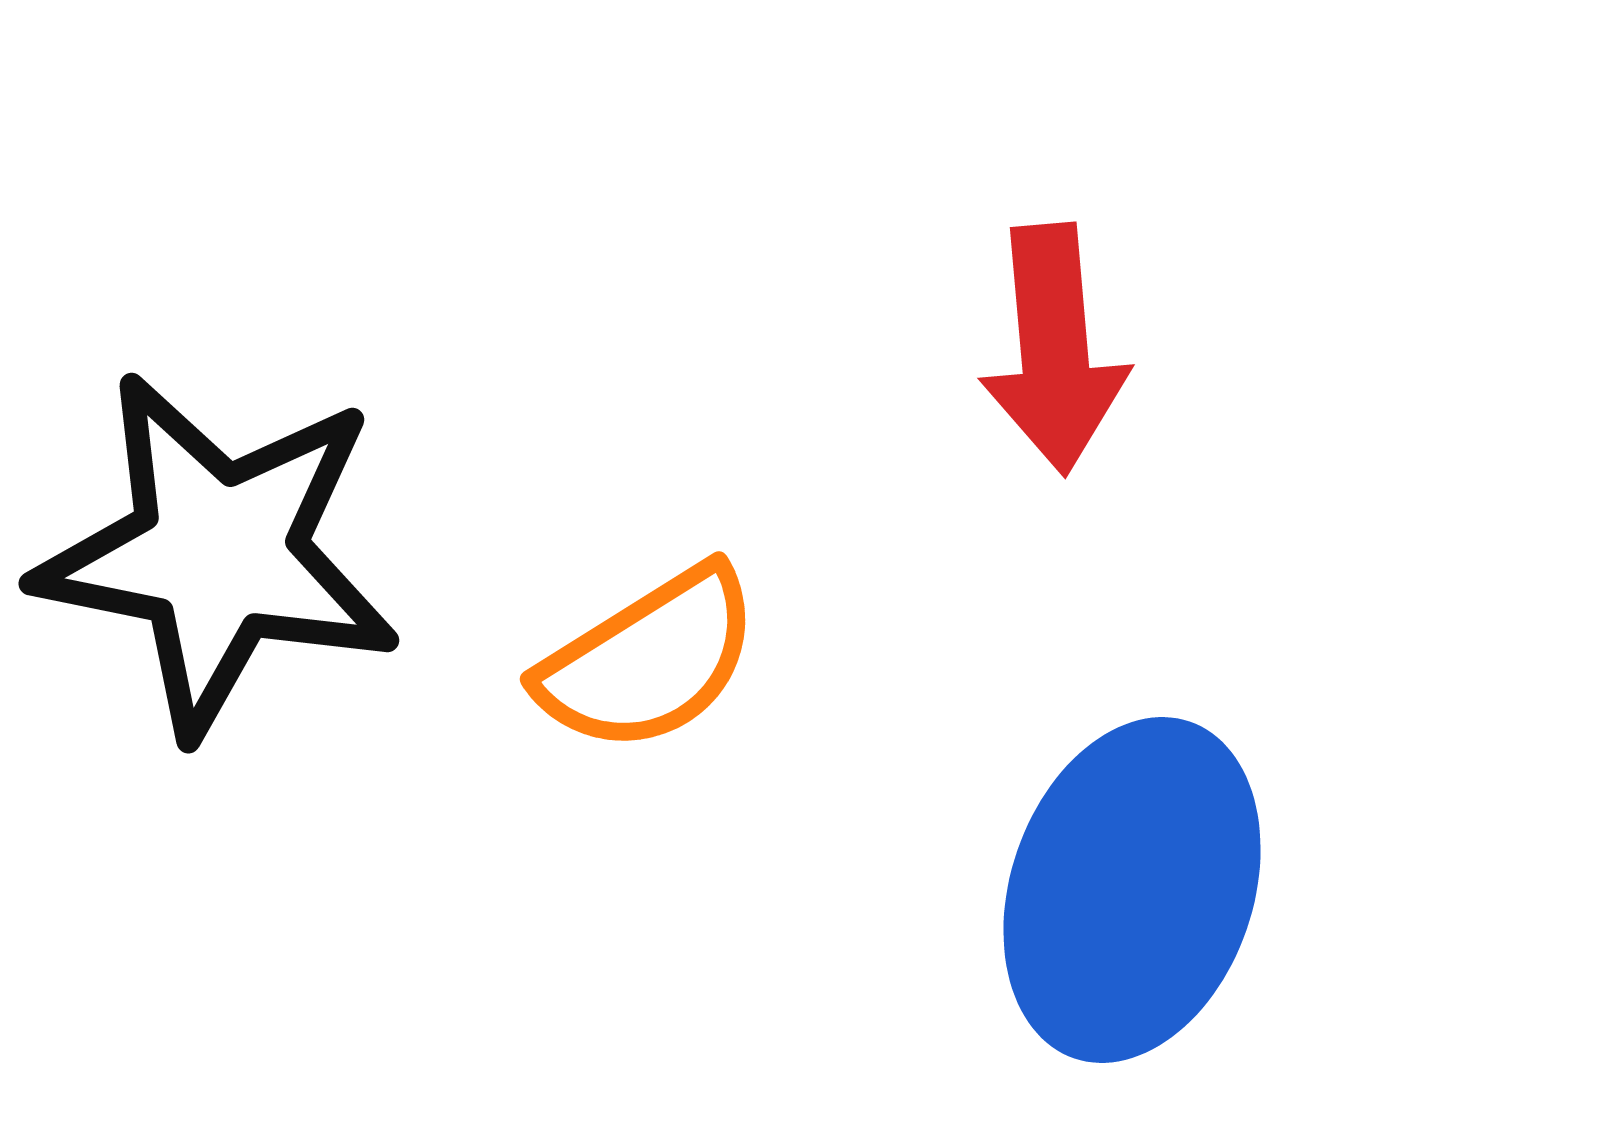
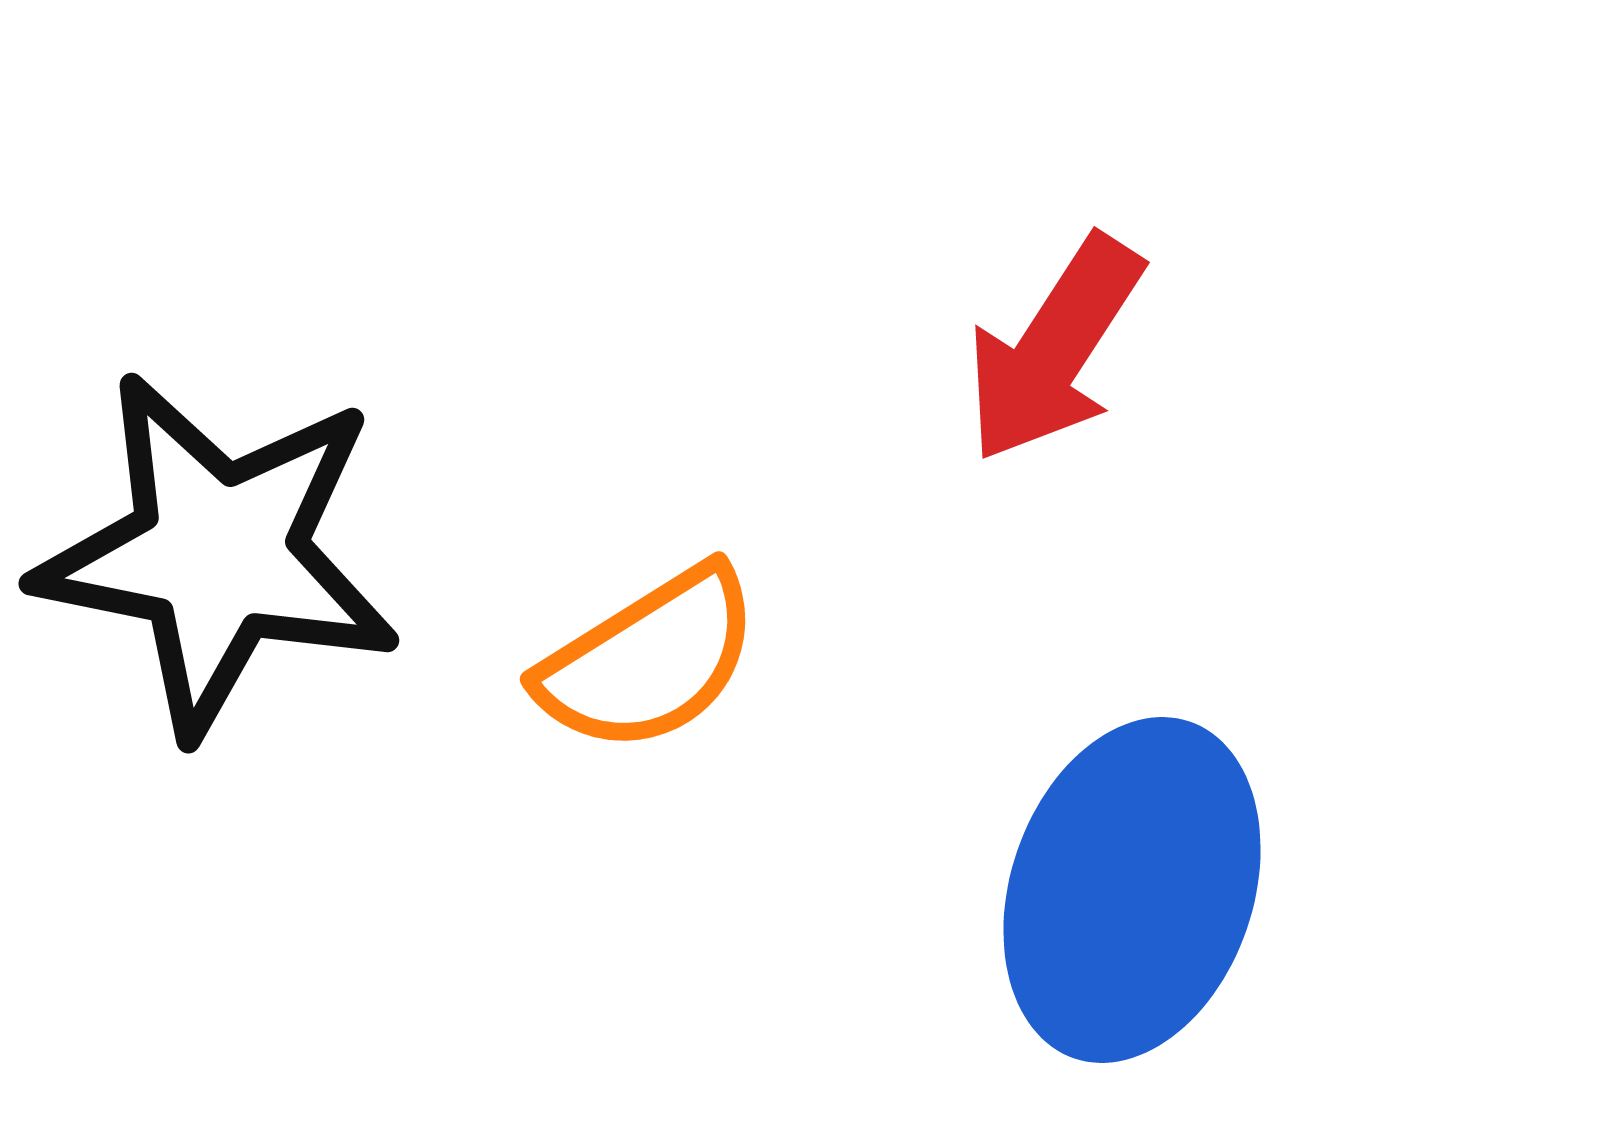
red arrow: rotated 38 degrees clockwise
